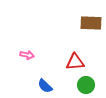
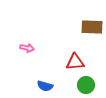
brown rectangle: moved 1 px right, 4 px down
pink arrow: moved 7 px up
blue semicircle: rotated 28 degrees counterclockwise
